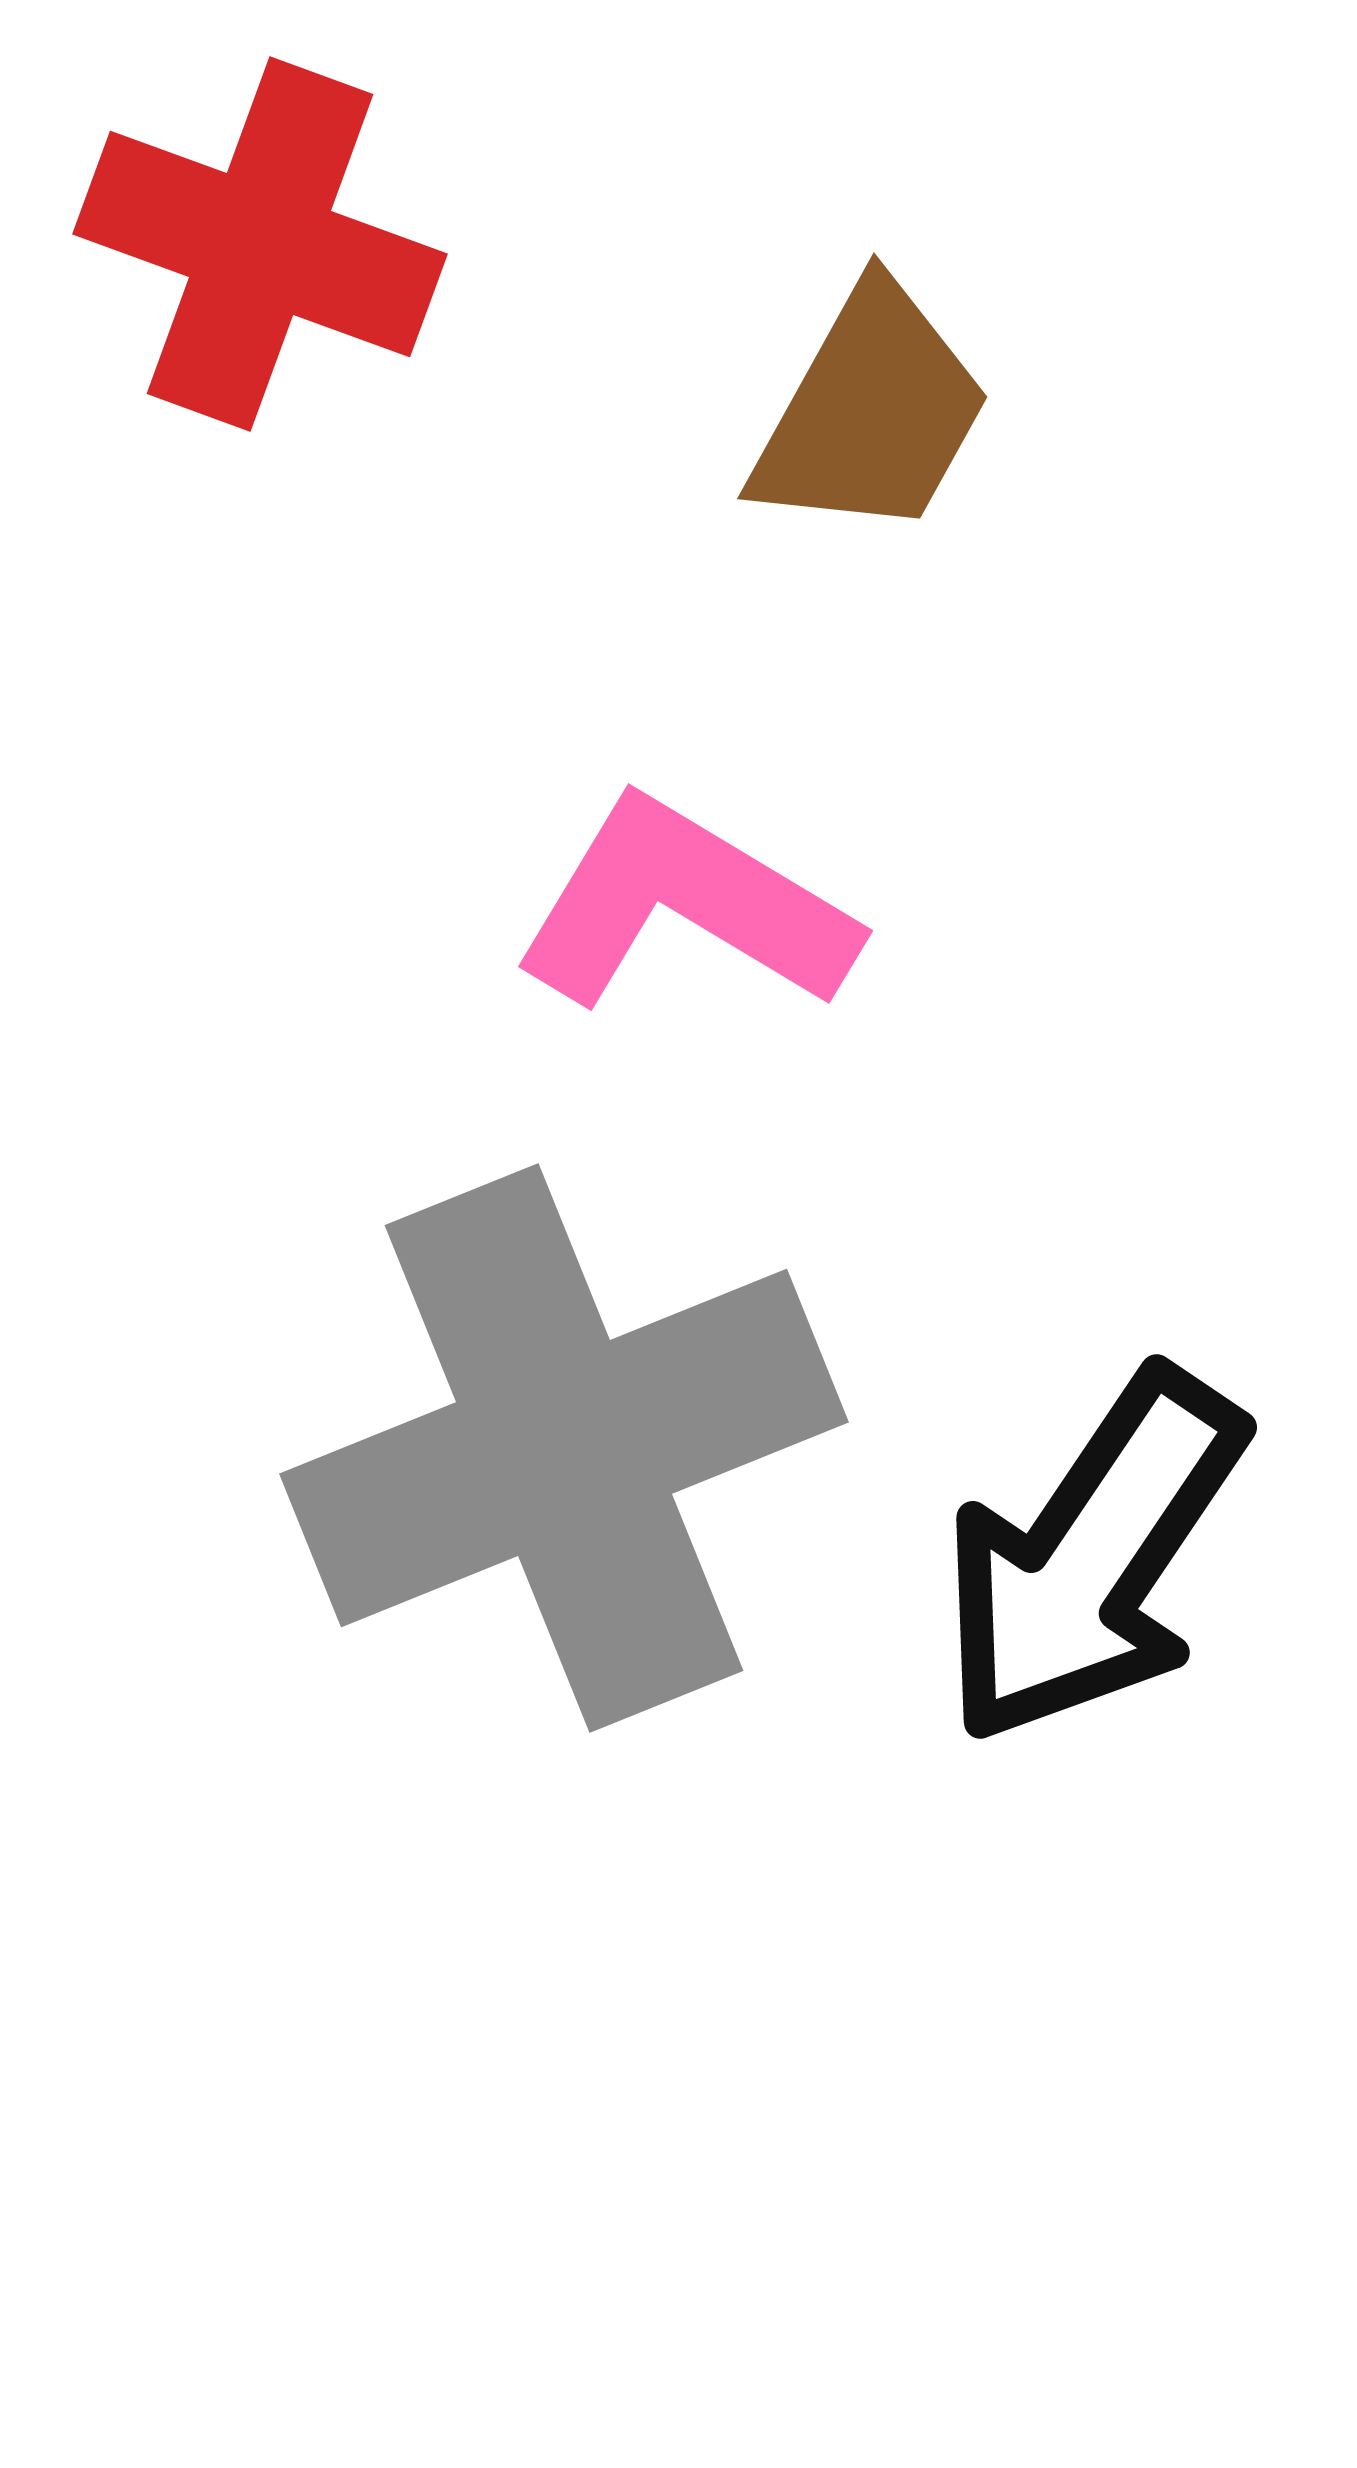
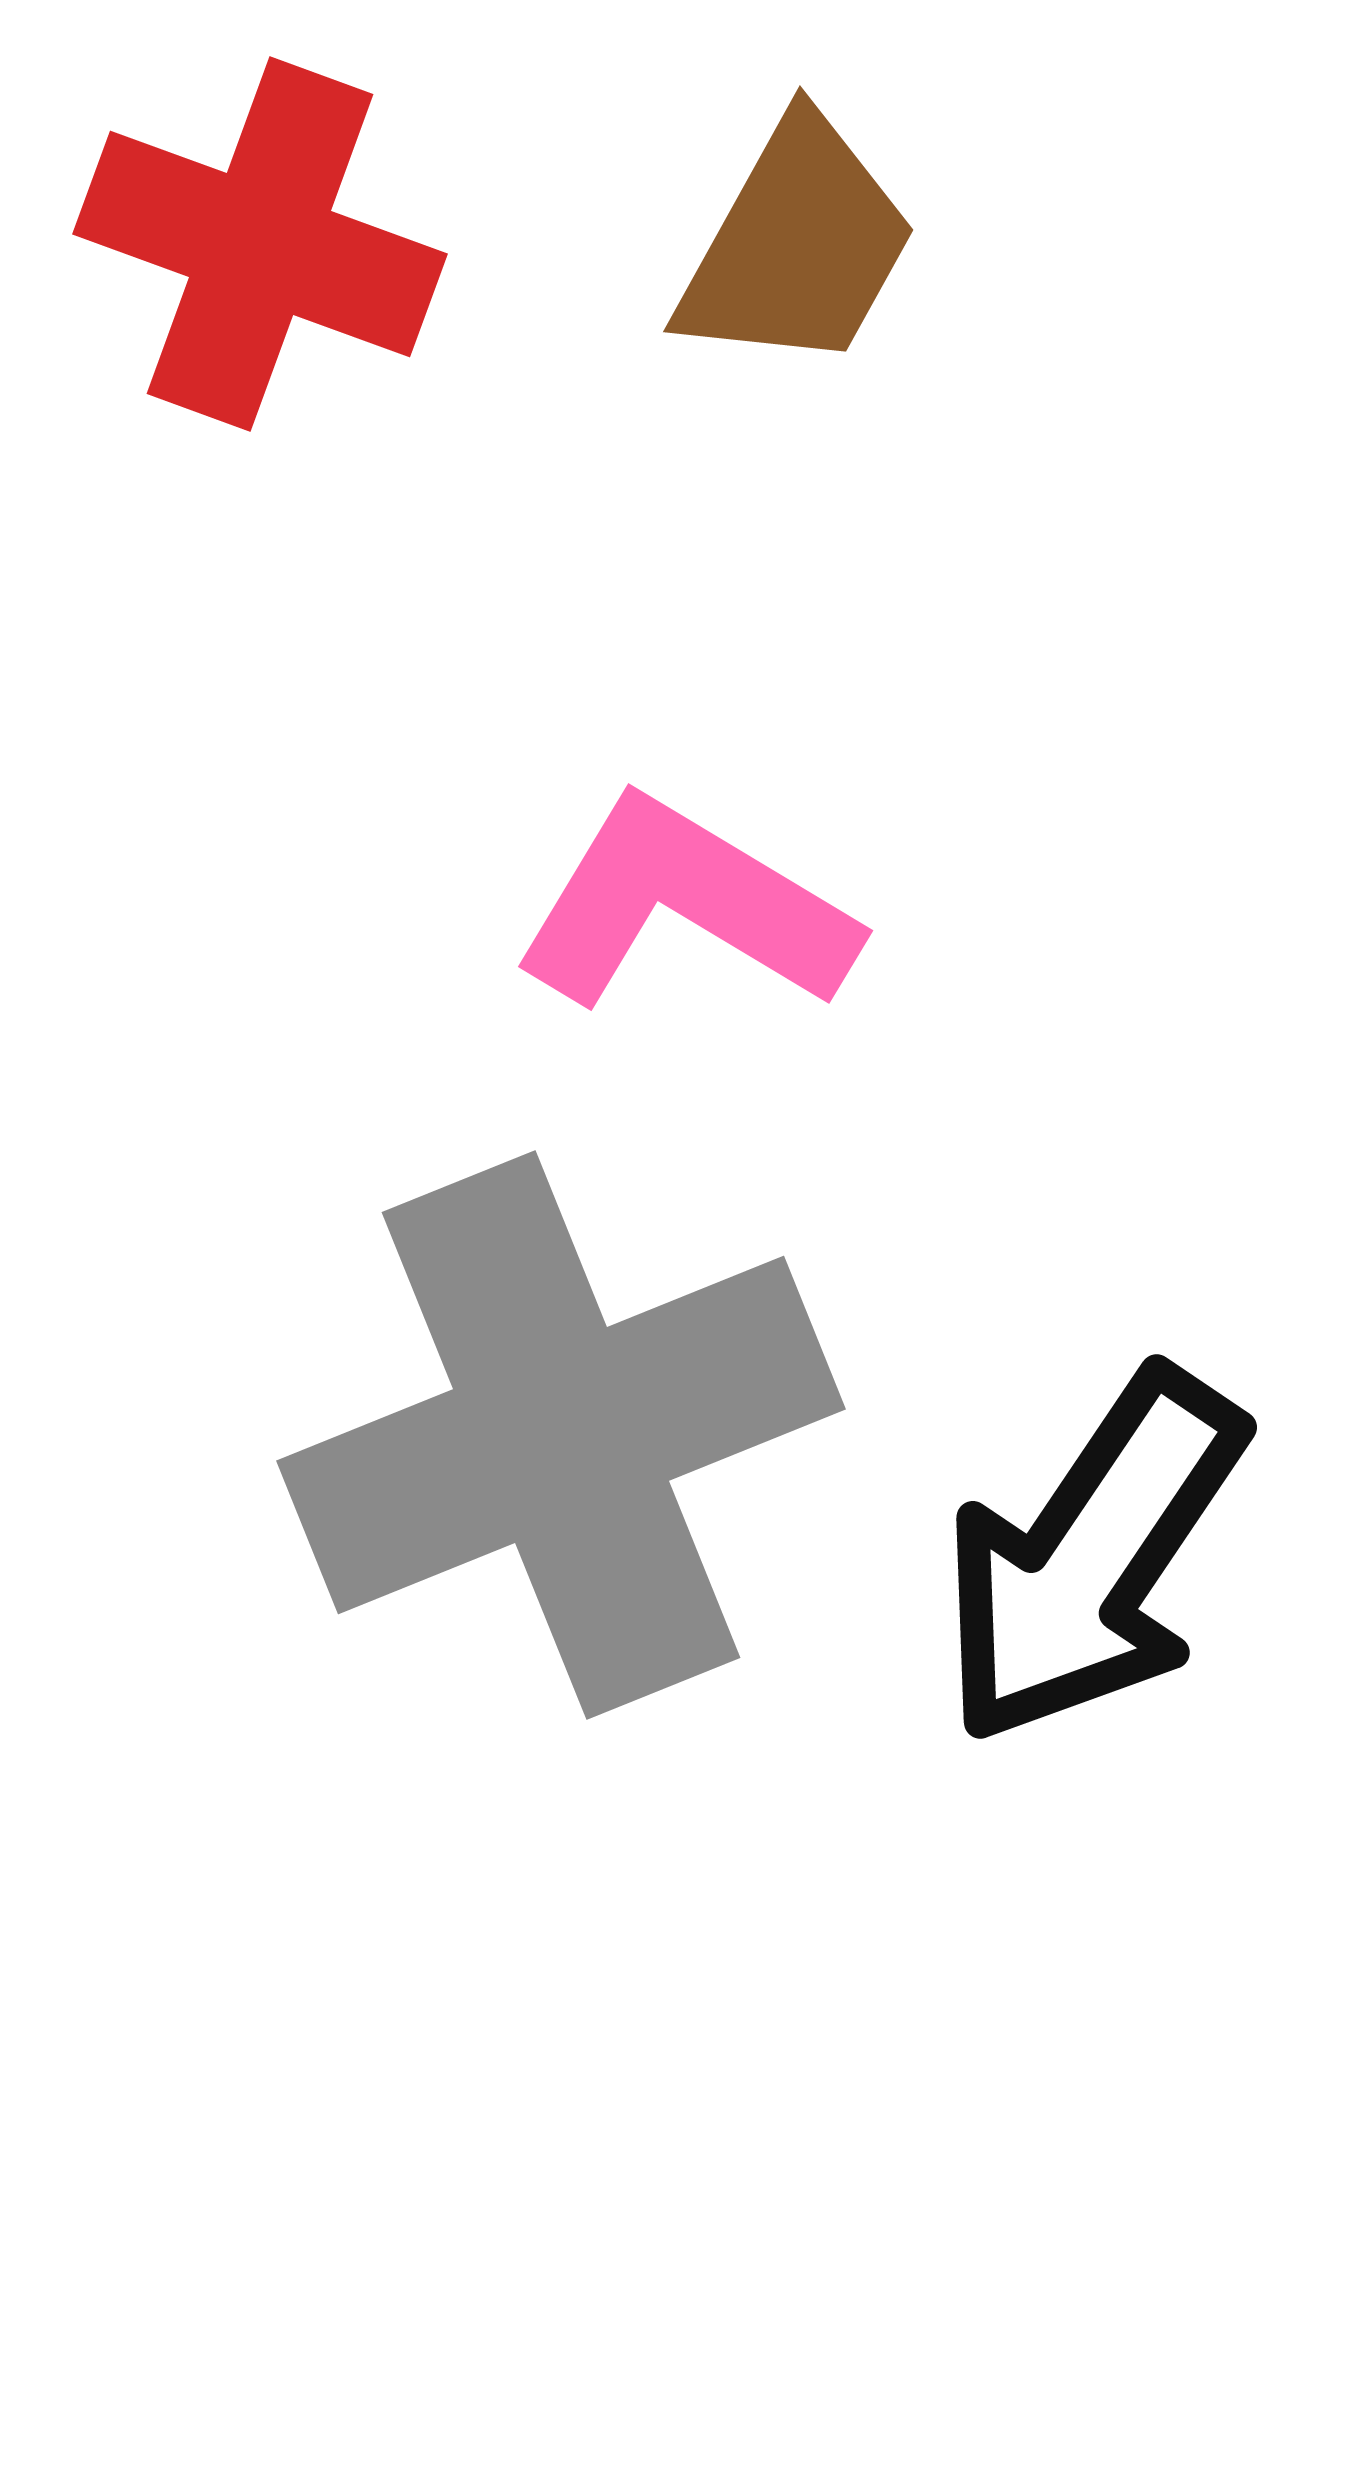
brown trapezoid: moved 74 px left, 167 px up
gray cross: moved 3 px left, 13 px up
